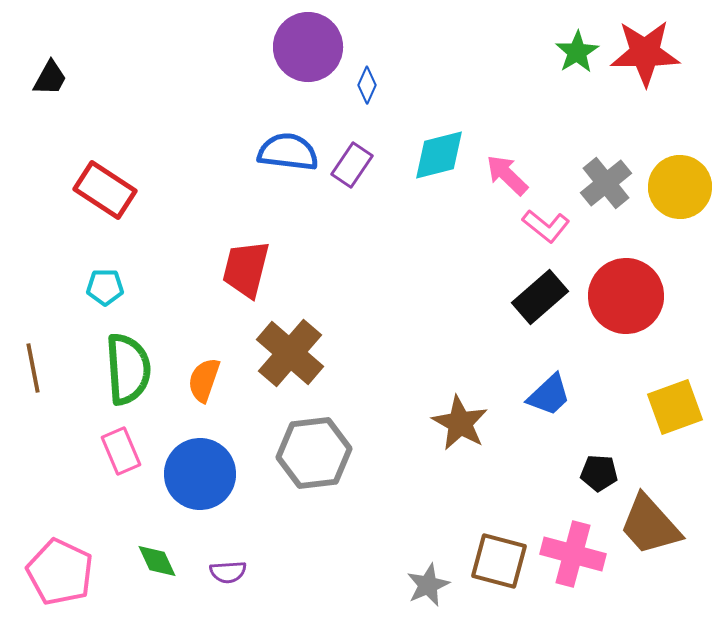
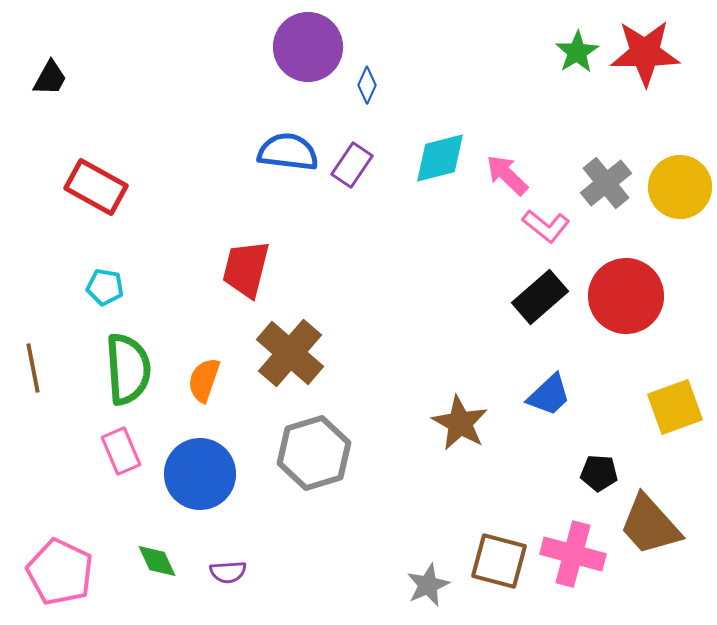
cyan diamond: moved 1 px right, 3 px down
red rectangle: moved 9 px left, 3 px up; rotated 4 degrees counterclockwise
cyan pentagon: rotated 9 degrees clockwise
gray hexagon: rotated 10 degrees counterclockwise
